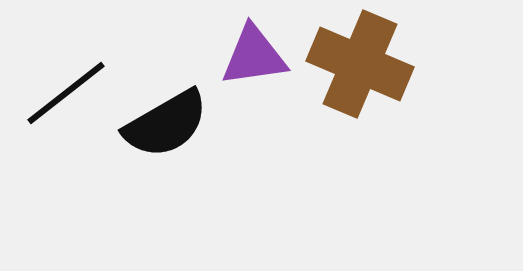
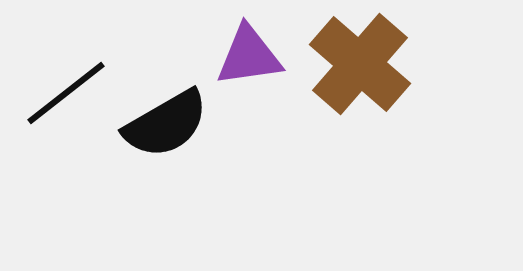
purple triangle: moved 5 px left
brown cross: rotated 18 degrees clockwise
